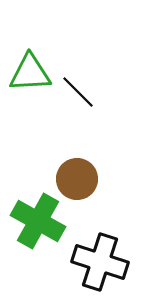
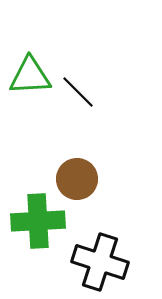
green triangle: moved 3 px down
green cross: rotated 32 degrees counterclockwise
